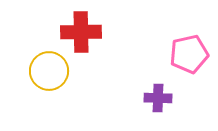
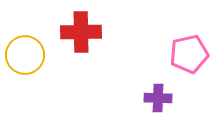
yellow circle: moved 24 px left, 16 px up
